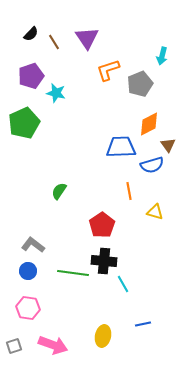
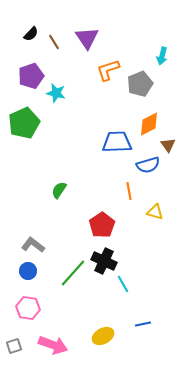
blue trapezoid: moved 4 px left, 5 px up
blue semicircle: moved 4 px left
green semicircle: moved 1 px up
black cross: rotated 20 degrees clockwise
green line: rotated 56 degrees counterclockwise
yellow ellipse: rotated 50 degrees clockwise
